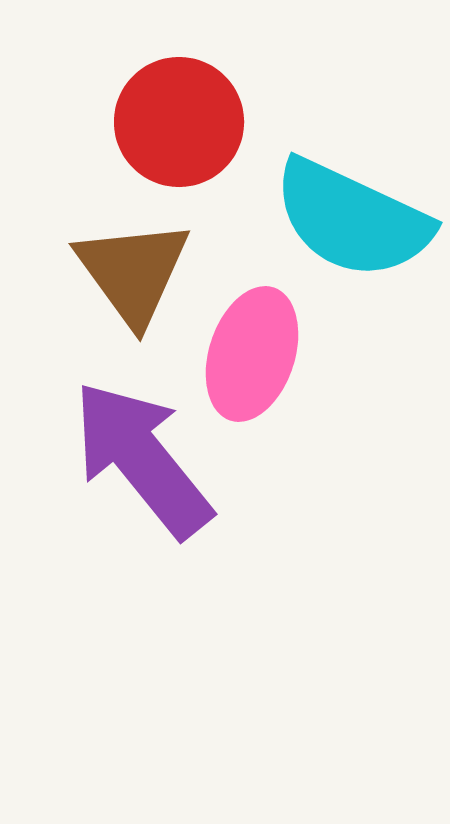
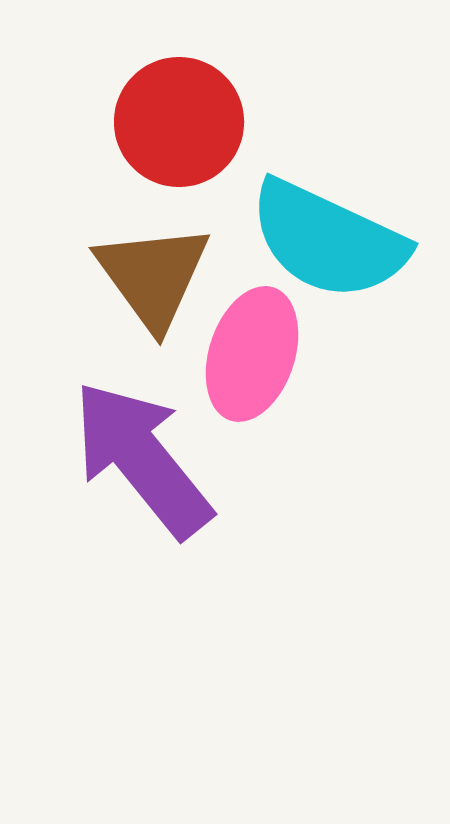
cyan semicircle: moved 24 px left, 21 px down
brown triangle: moved 20 px right, 4 px down
